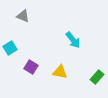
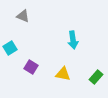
cyan arrow: rotated 30 degrees clockwise
yellow triangle: moved 3 px right, 2 px down
green rectangle: moved 1 px left
